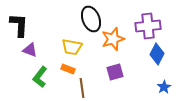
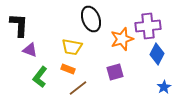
orange star: moved 9 px right
brown line: moved 4 px left; rotated 60 degrees clockwise
